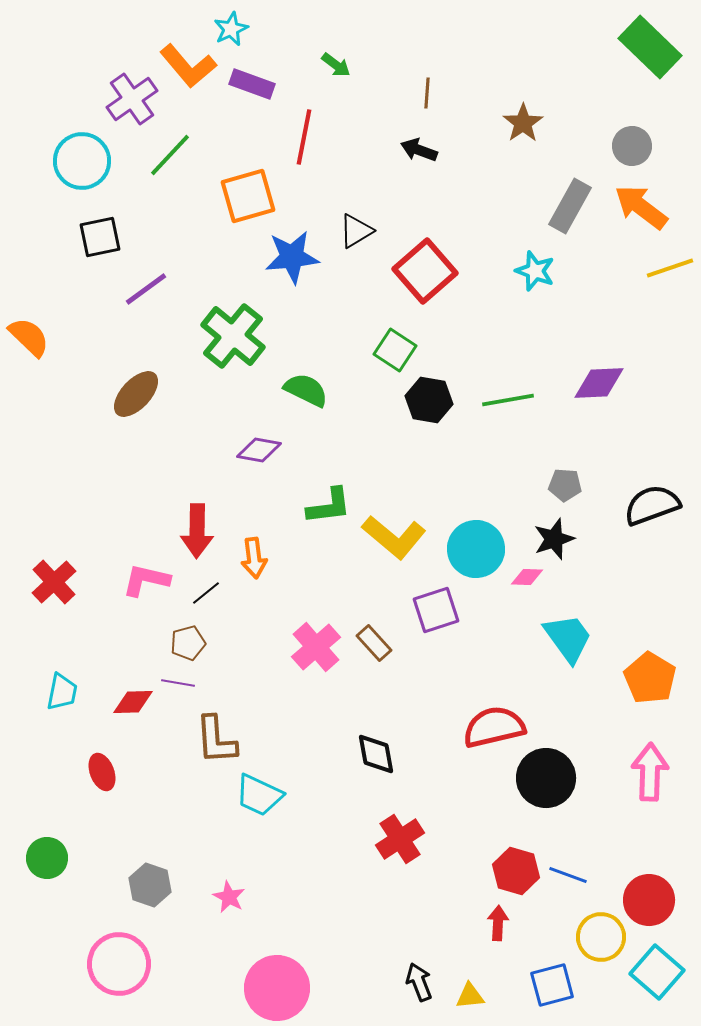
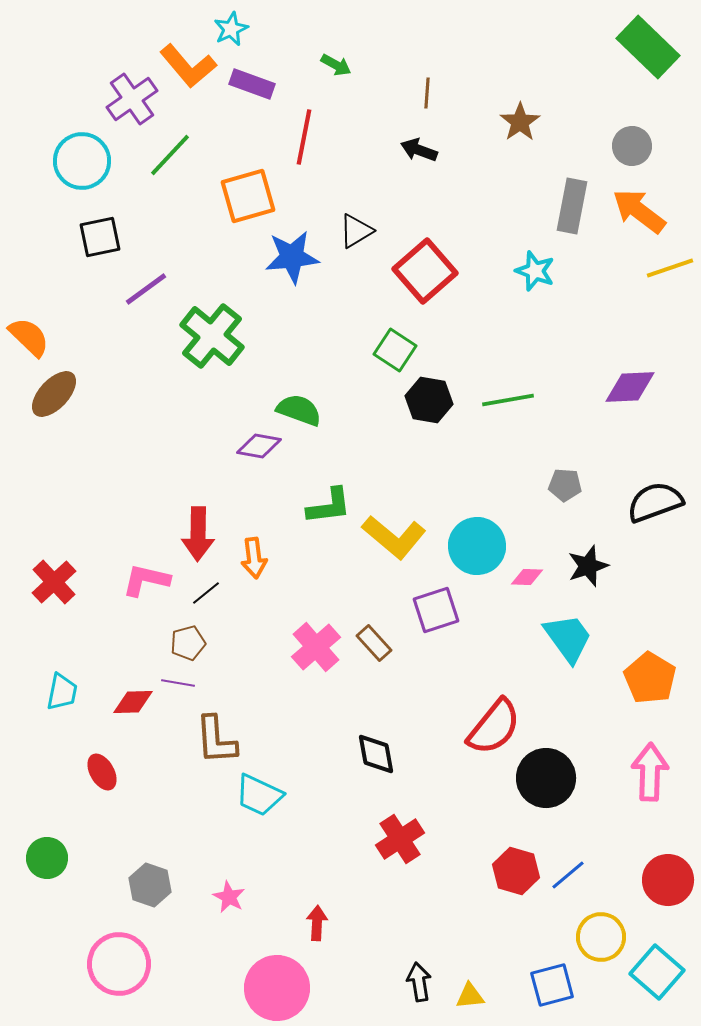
green rectangle at (650, 47): moved 2 px left
green arrow at (336, 65): rotated 8 degrees counterclockwise
brown star at (523, 123): moved 3 px left, 1 px up
gray rectangle at (570, 206): moved 2 px right; rotated 18 degrees counterclockwise
orange arrow at (641, 207): moved 2 px left, 4 px down
green cross at (233, 336): moved 21 px left
purple diamond at (599, 383): moved 31 px right, 4 px down
green semicircle at (306, 390): moved 7 px left, 20 px down; rotated 6 degrees counterclockwise
brown ellipse at (136, 394): moved 82 px left
purple diamond at (259, 450): moved 4 px up
black semicircle at (652, 505): moved 3 px right, 3 px up
red arrow at (197, 531): moved 1 px right, 3 px down
black star at (554, 539): moved 34 px right, 27 px down
cyan circle at (476, 549): moved 1 px right, 3 px up
red semicircle at (494, 727): rotated 142 degrees clockwise
red ellipse at (102, 772): rotated 9 degrees counterclockwise
blue line at (568, 875): rotated 60 degrees counterclockwise
red circle at (649, 900): moved 19 px right, 20 px up
red arrow at (498, 923): moved 181 px left
black arrow at (419, 982): rotated 12 degrees clockwise
